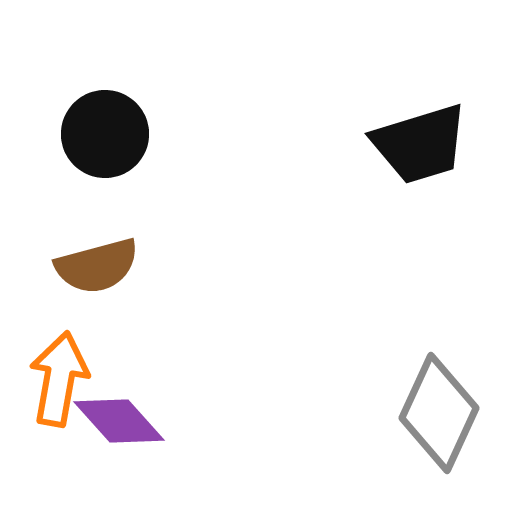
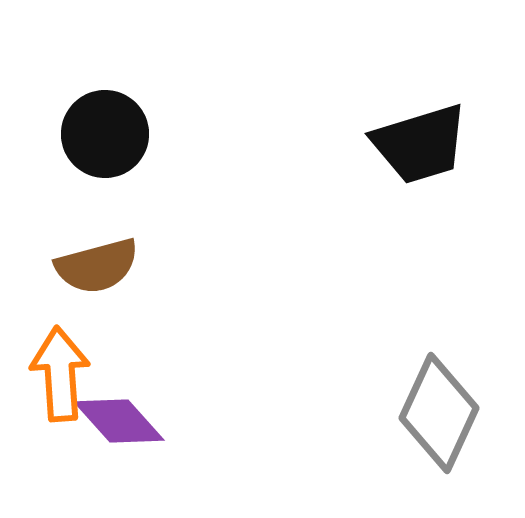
orange arrow: moved 1 px right, 5 px up; rotated 14 degrees counterclockwise
